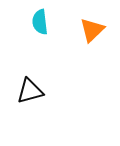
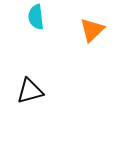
cyan semicircle: moved 4 px left, 5 px up
